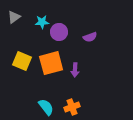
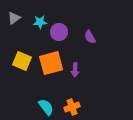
gray triangle: moved 1 px down
cyan star: moved 2 px left
purple semicircle: rotated 80 degrees clockwise
